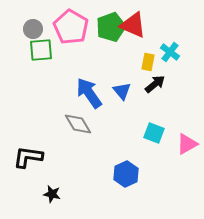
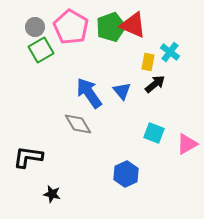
gray circle: moved 2 px right, 2 px up
green square: rotated 25 degrees counterclockwise
